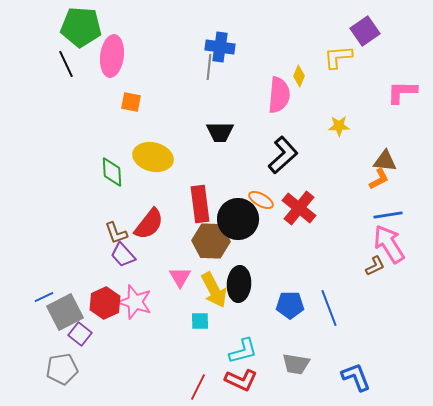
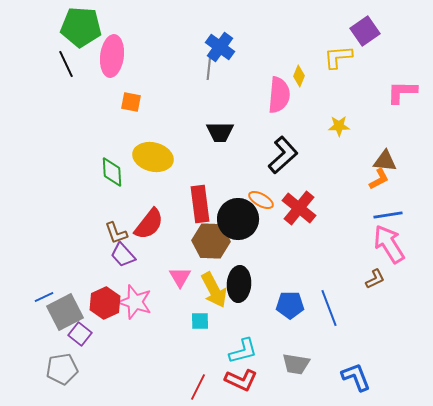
blue cross at (220, 47): rotated 28 degrees clockwise
brown L-shape at (375, 266): moved 13 px down
